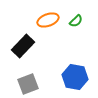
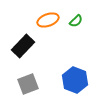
blue hexagon: moved 3 px down; rotated 10 degrees clockwise
